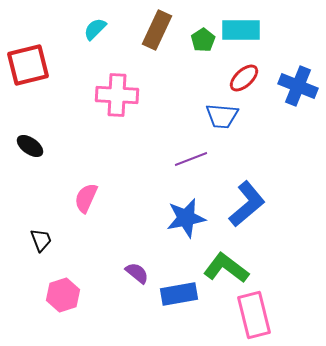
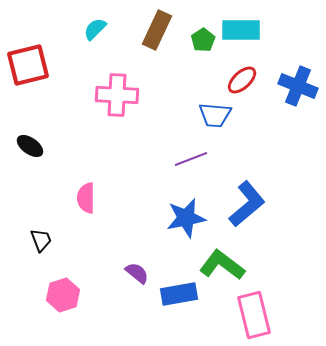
red ellipse: moved 2 px left, 2 px down
blue trapezoid: moved 7 px left, 1 px up
pink semicircle: rotated 24 degrees counterclockwise
green L-shape: moved 4 px left, 3 px up
